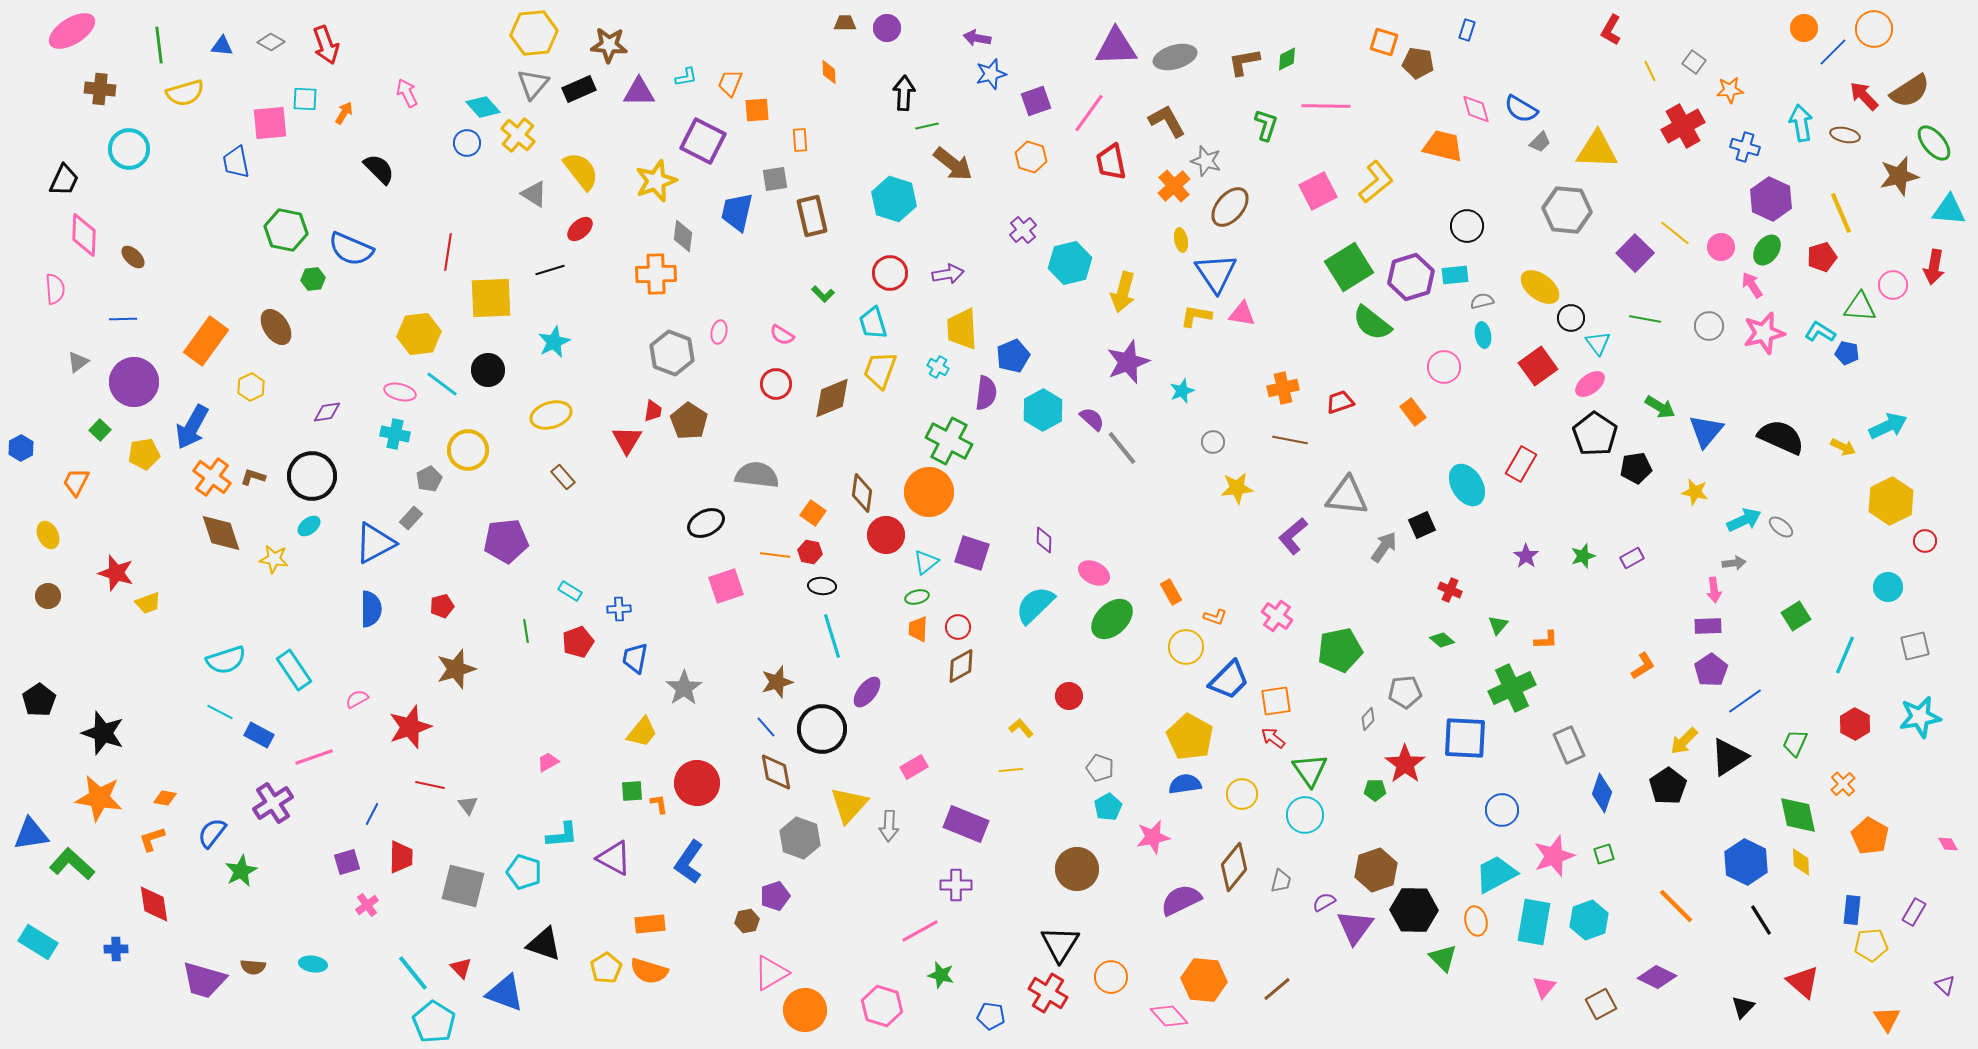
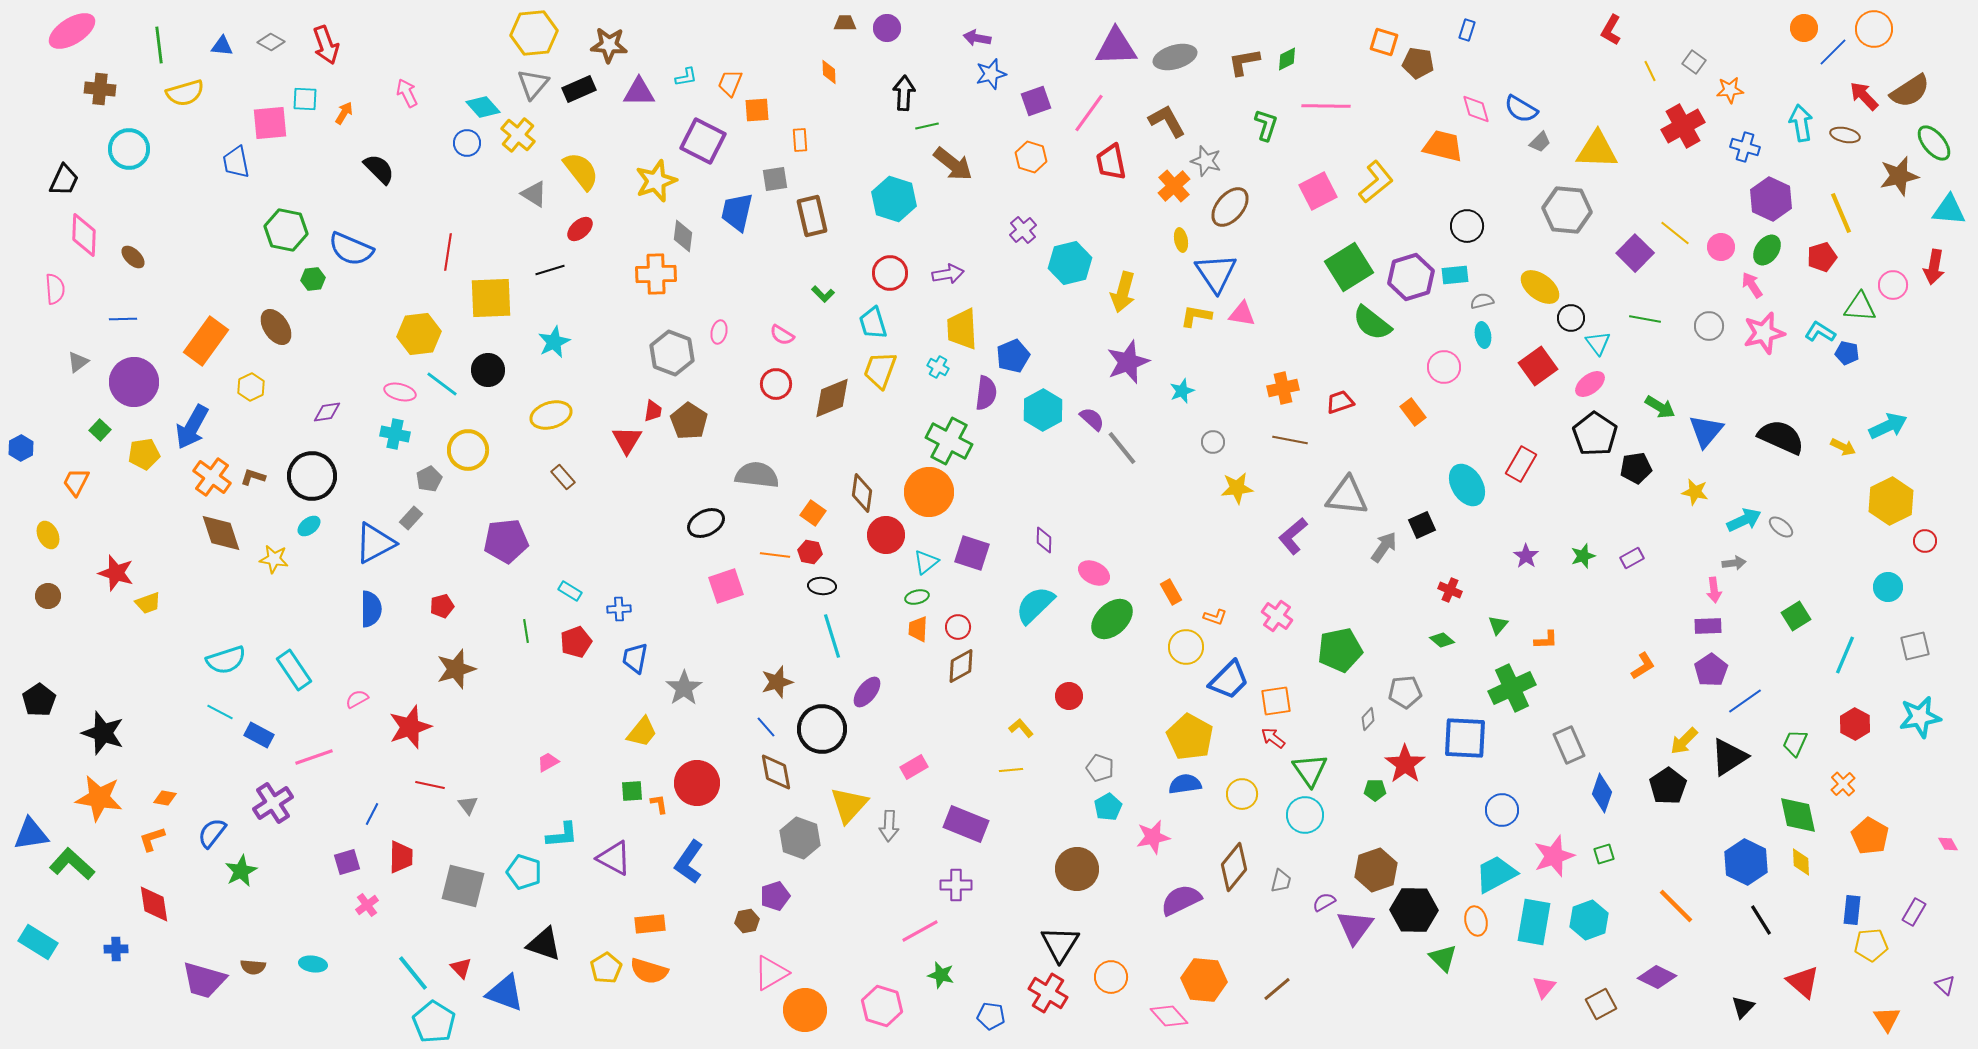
red pentagon at (578, 642): moved 2 px left
